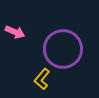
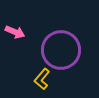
purple circle: moved 2 px left, 1 px down
